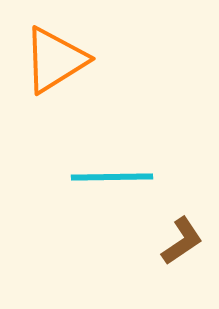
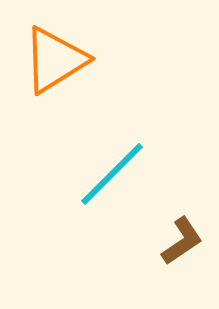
cyan line: moved 3 px up; rotated 44 degrees counterclockwise
